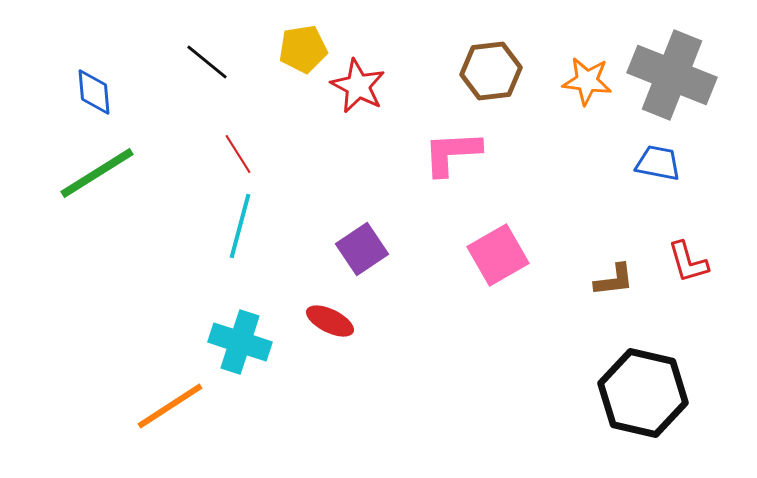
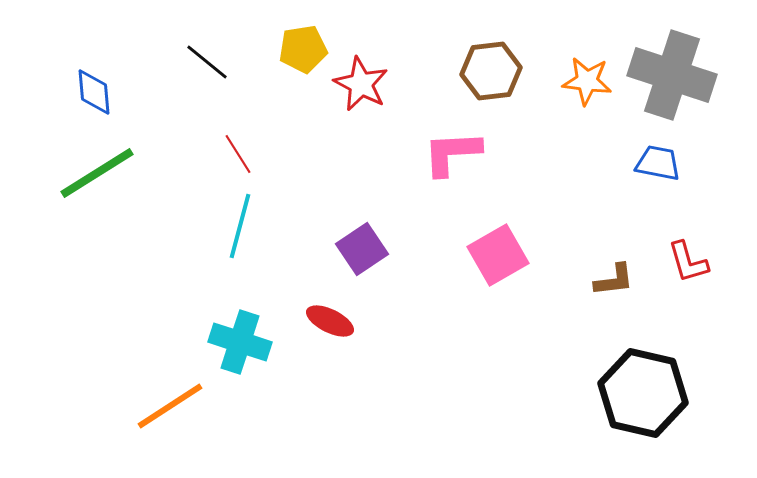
gray cross: rotated 4 degrees counterclockwise
red star: moved 3 px right, 2 px up
